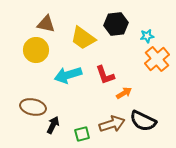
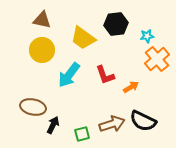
brown triangle: moved 4 px left, 4 px up
yellow circle: moved 6 px right
cyan arrow: moved 1 px right; rotated 36 degrees counterclockwise
orange arrow: moved 7 px right, 6 px up
